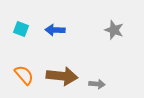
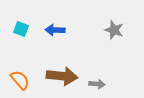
orange semicircle: moved 4 px left, 5 px down
